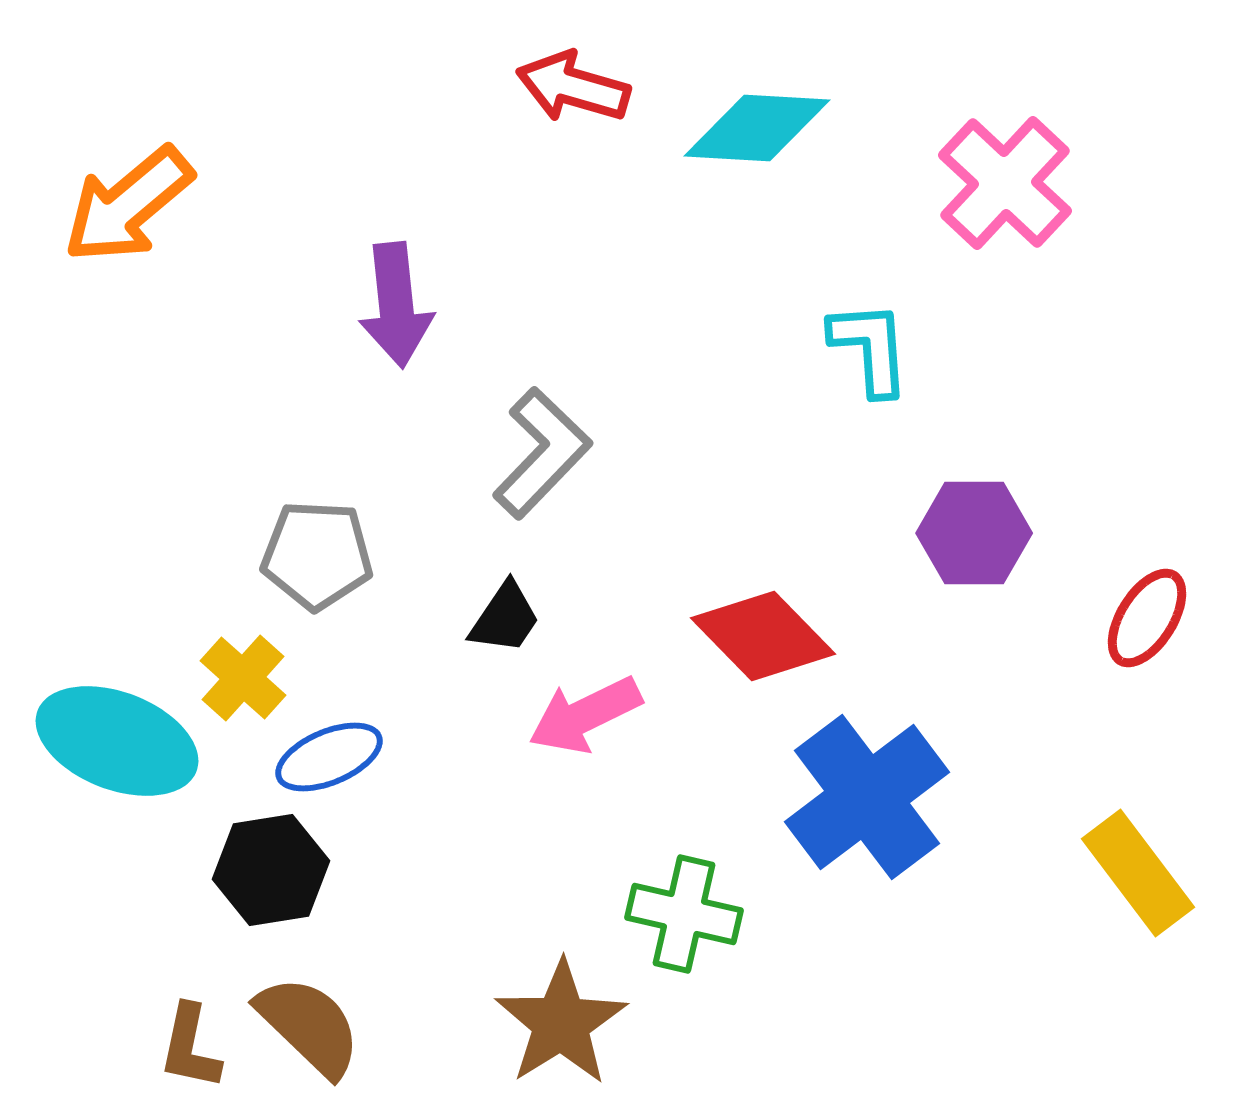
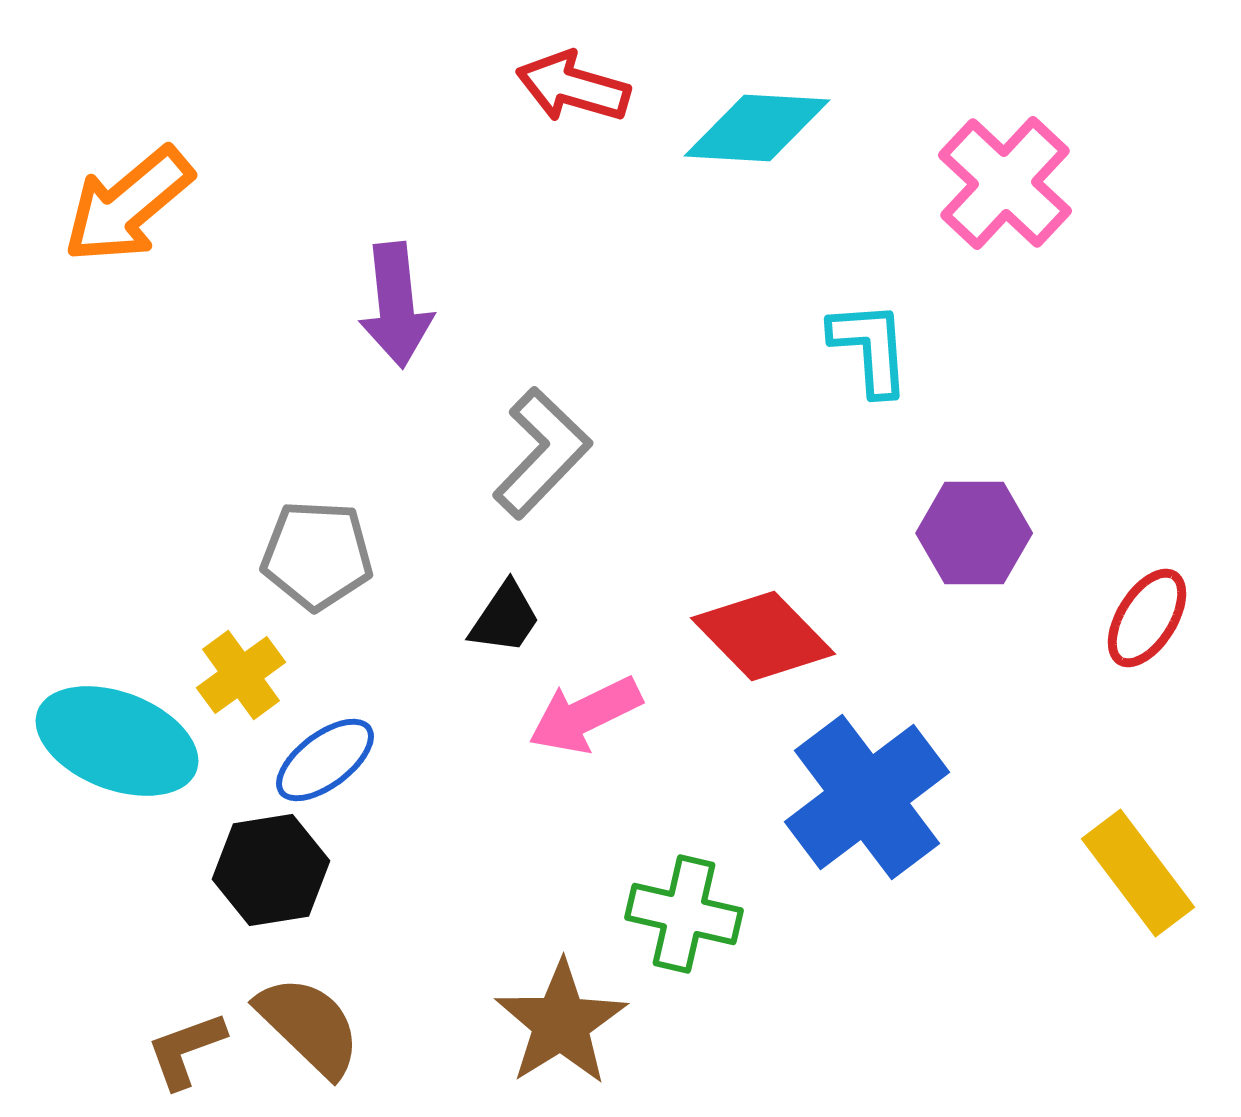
yellow cross: moved 2 px left, 3 px up; rotated 12 degrees clockwise
blue ellipse: moved 4 px left, 3 px down; rotated 14 degrees counterclockwise
brown L-shape: moved 4 px left, 3 px down; rotated 58 degrees clockwise
